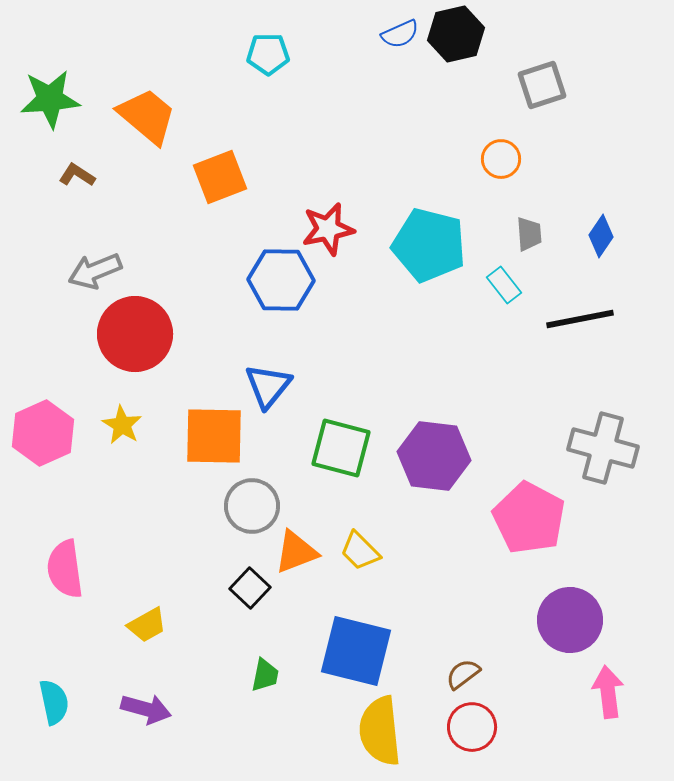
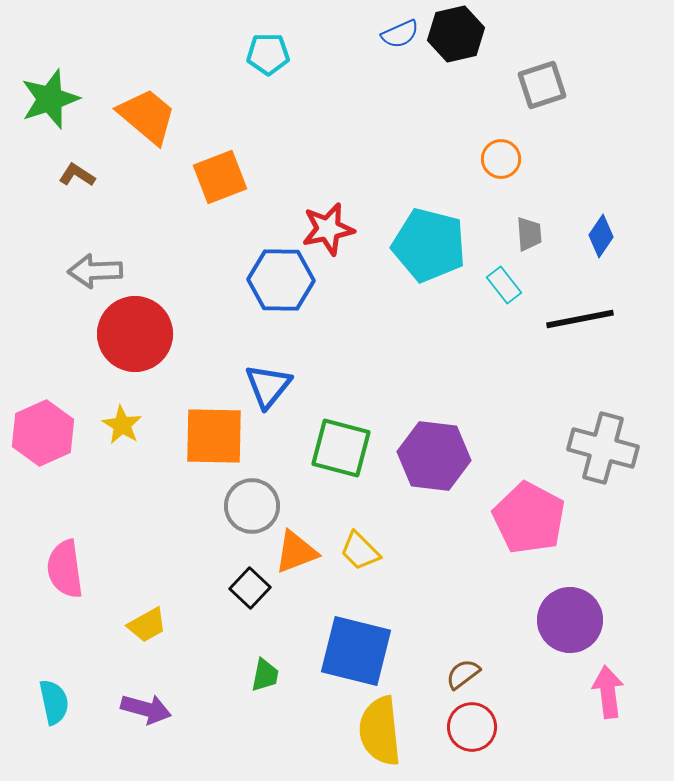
green star at (50, 99): rotated 14 degrees counterclockwise
gray arrow at (95, 271): rotated 20 degrees clockwise
